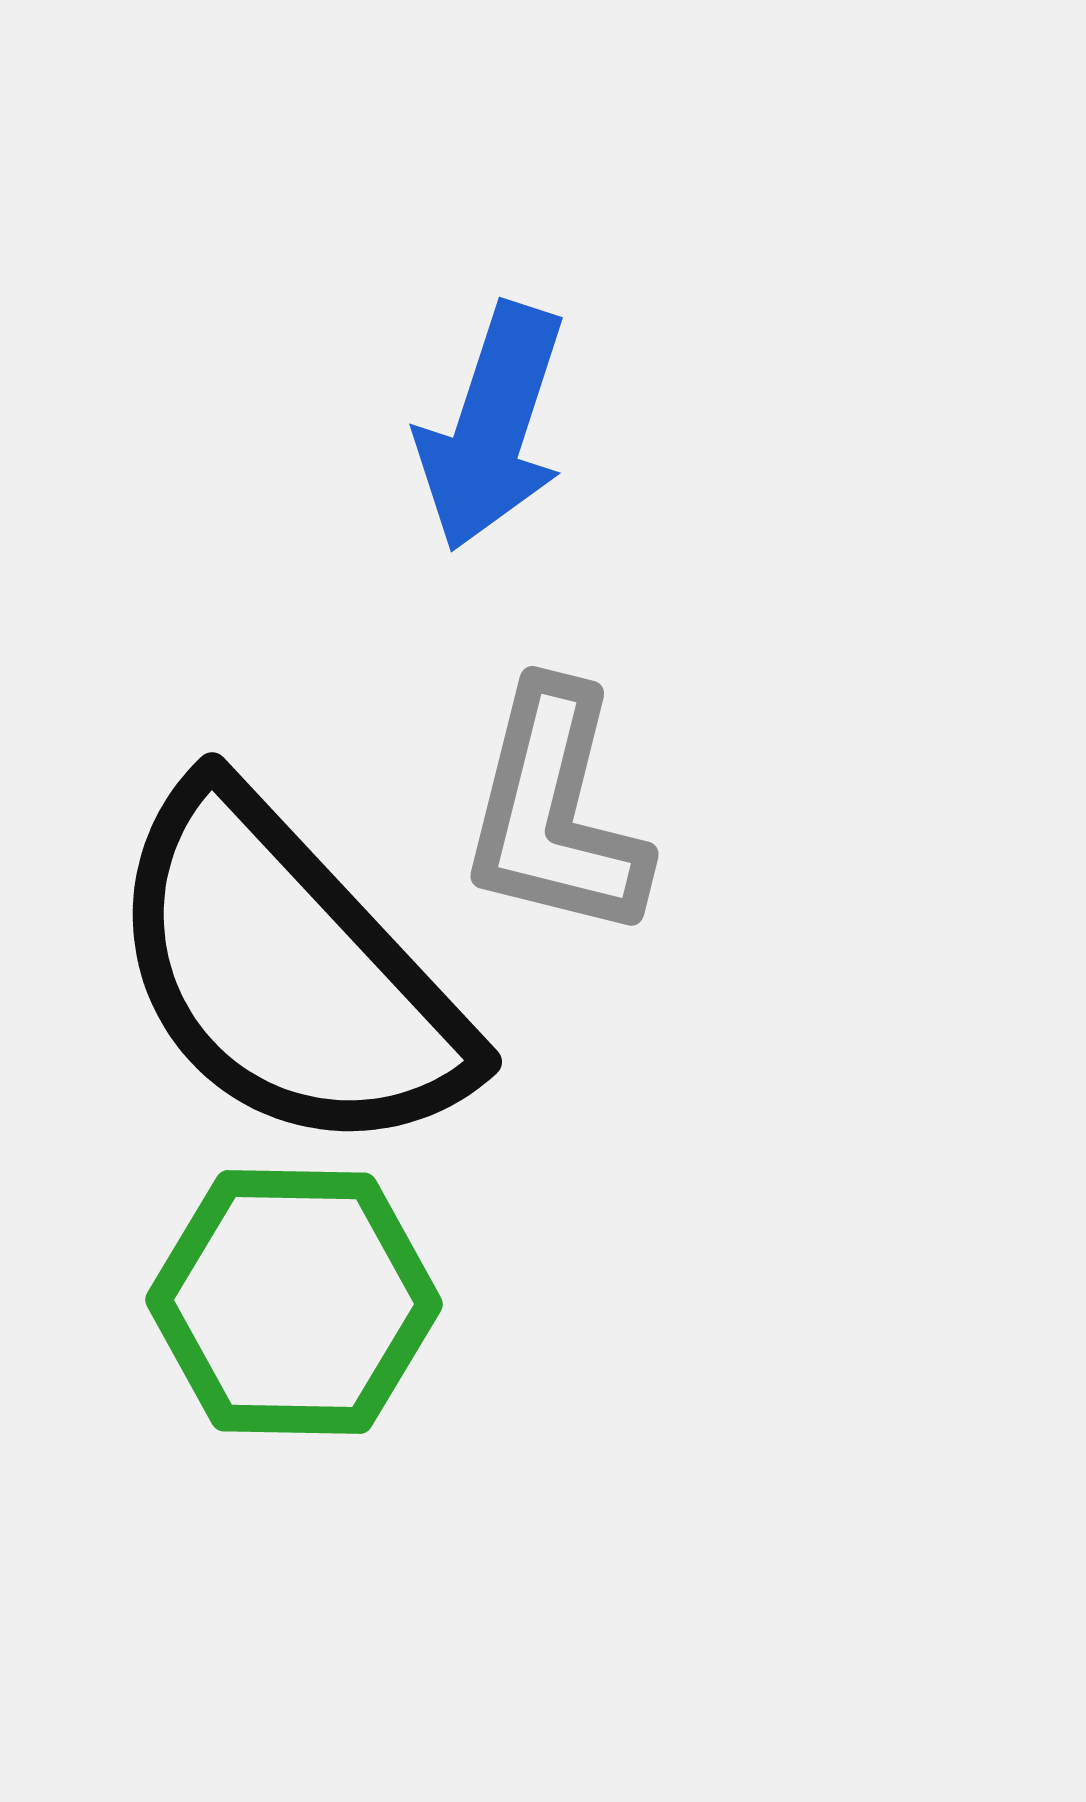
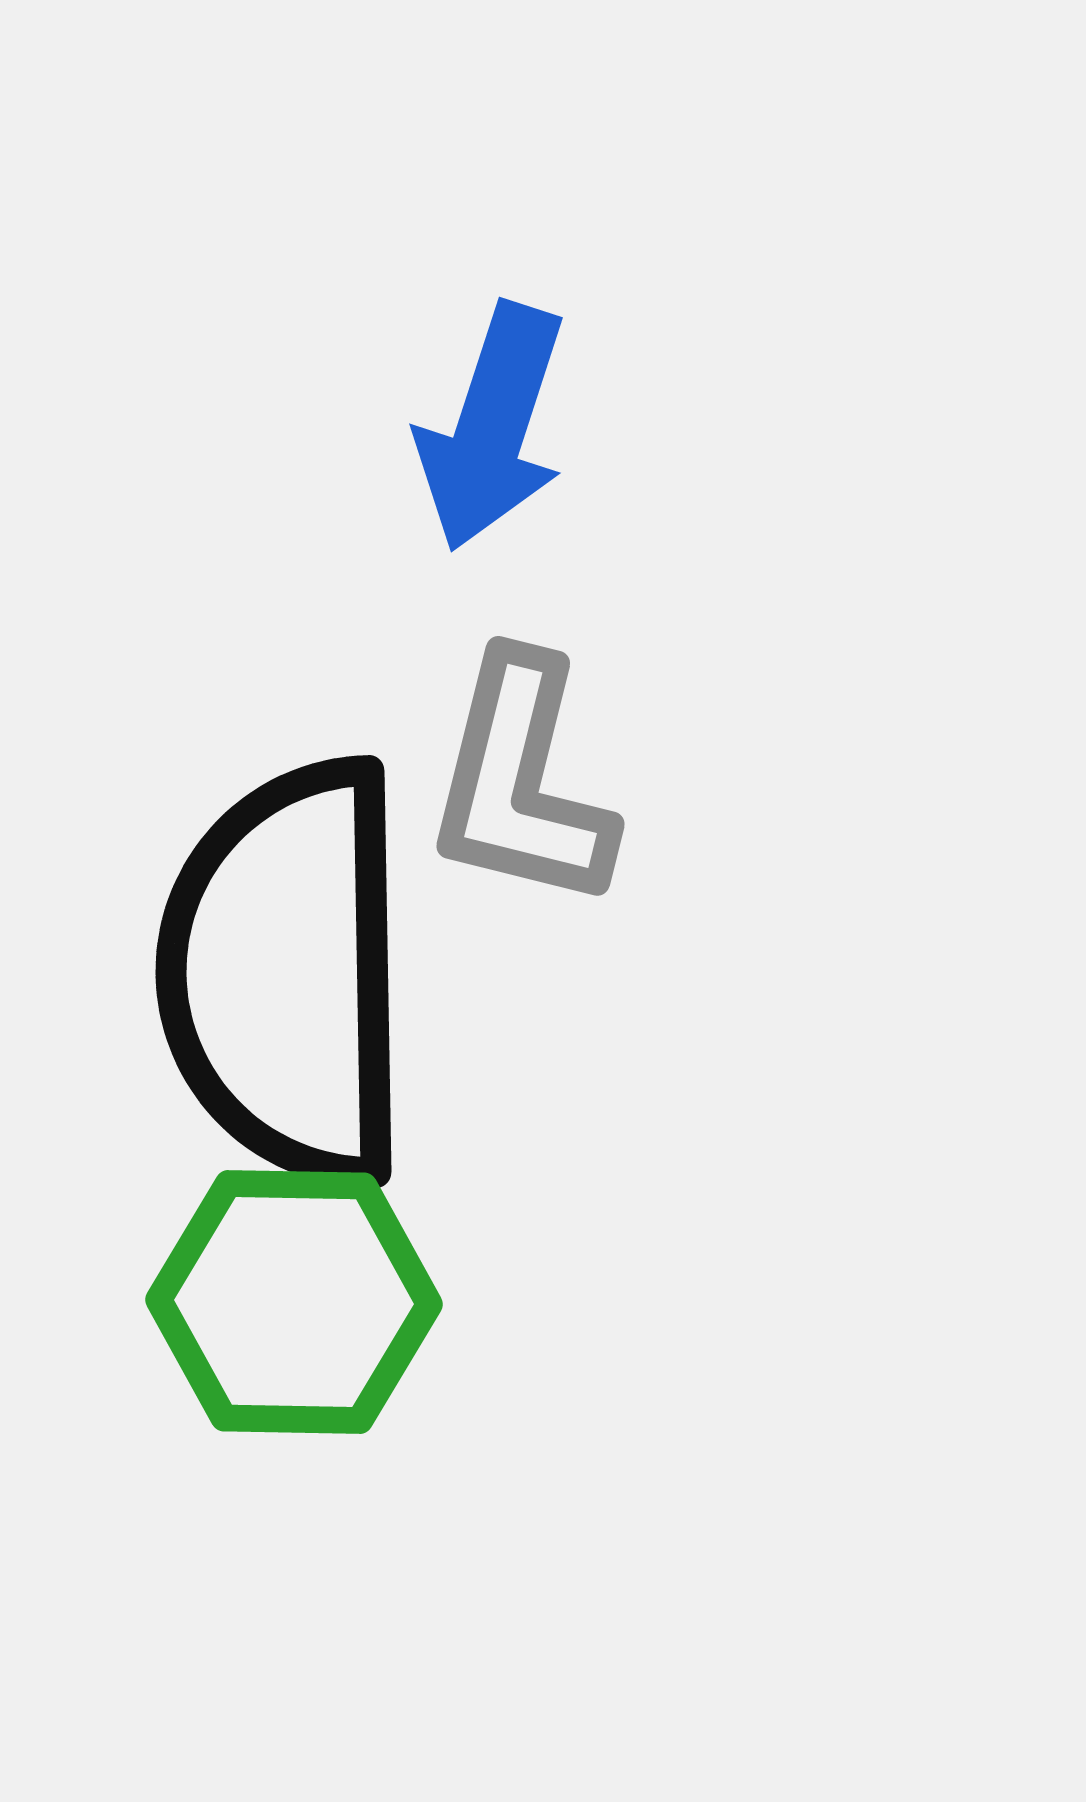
gray L-shape: moved 34 px left, 30 px up
black semicircle: rotated 42 degrees clockwise
